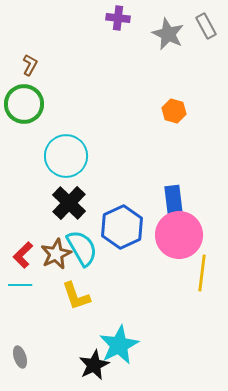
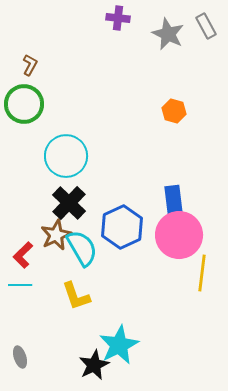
brown star: moved 19 px up
